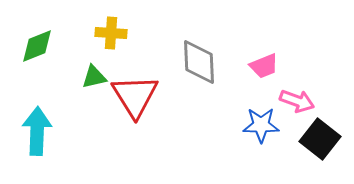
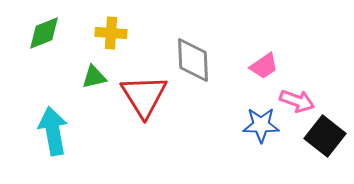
green diamond: moved 7 px right, 13 px up
gray diamond: moved 6 px left, 2 px up
pink trapezoid: rotated 12 degrees counterclockwise
red triangle: moved 9 px right
cyan arrow: moved 16 px right; rotated 12 degrees counterclockwise
black square: moved 5 px right, 3 px up
